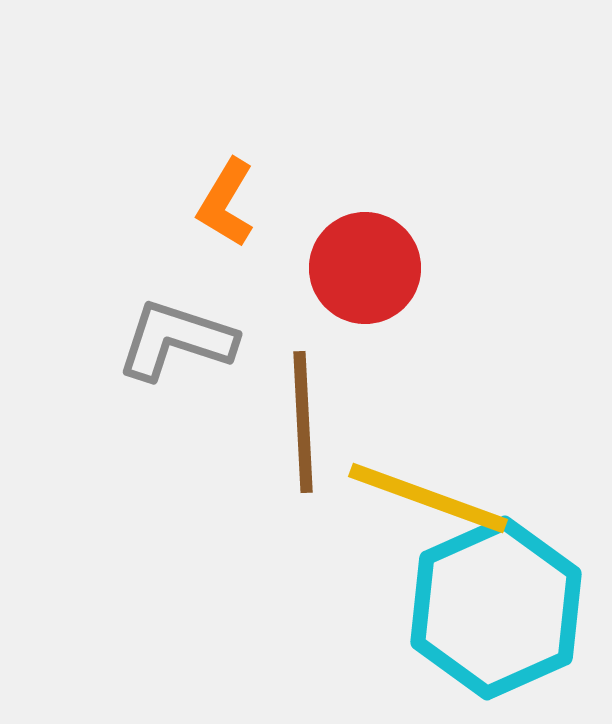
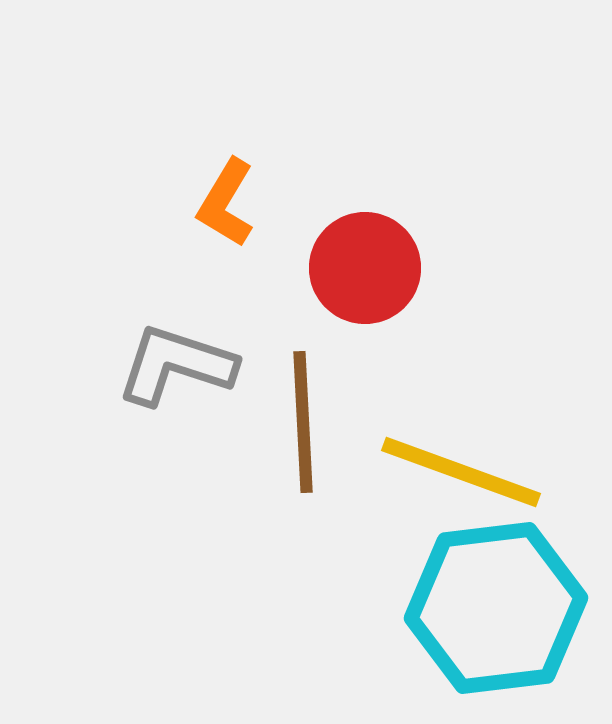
gray L-shape: moved 25 px down
yellow line: moved 33 px right, 26 px up
cyan hexagon: rotated 17 degrees clockwise
